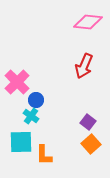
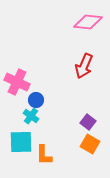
pink cross: rotated 20 degrees counterclockwise
orange square: moved 1 px left; rotated 18 degrees counterclockwise
